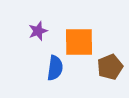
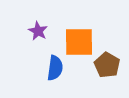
purple star: rotated 24 degrees counterclockwise
brown pentagon: moved 3 px left, 2 px up; rotated 20 degrees counterclockwise
